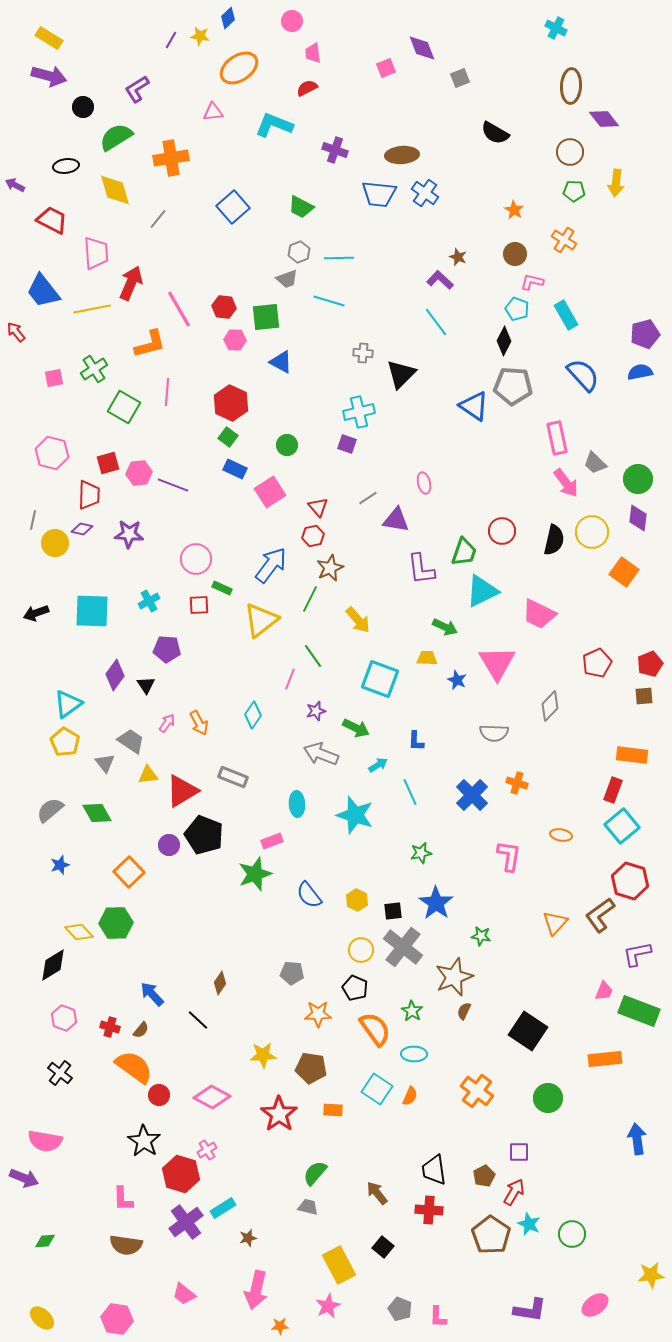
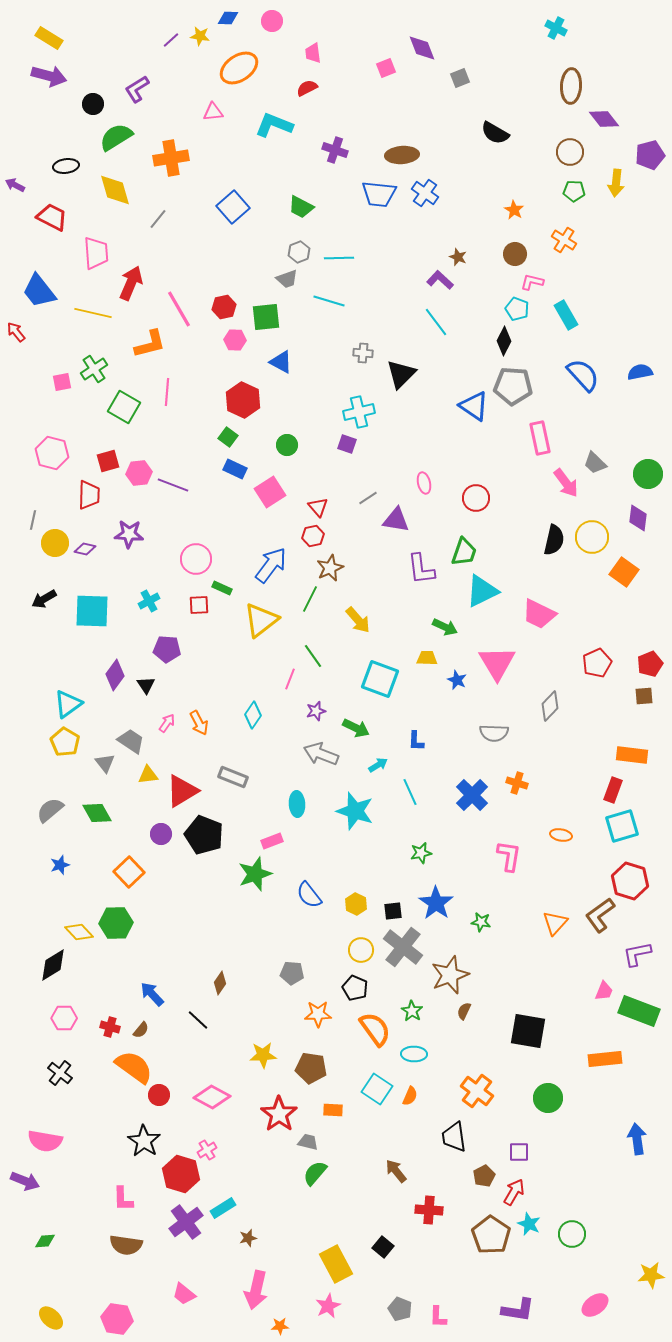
blue diamond at (228, 18): rotated 45 degrees clockwise
pink circle at (292, 21): moved 20 px left
purple line at (171, 40): rotated 18 degrees clockwise
black circle at (83, 107): moved 10 px right, 3 px up
red trapezoid at (52, 220): moved 3 px up
blue trapezoid at (43, 291): moved 4 px left
red hexagon at (224, 307): rotated 20 degrees counterclockwise
yellow line at (92, 309): moved 1 px right, 4 px down; rotated 24 degrees clockwise
purple pentagon at (645, 334): moved 5 px right, 179 px up
pink square at (54, 378): moved 8 px right, 4 px down
red hexagon at (231, 403): moved 12 px right, 3 px up
pink rectangle at (557, 438): moved 17 px left
red square at (108, 463): moved 2 px up
green circle at (638, 479): moved 10 px right, 5 px up
purple diamond at (82, 529): moved 3 px right, 20 px down
red circle at (502, 531): moved 26 px left, 33 px up
yellow circle at (592, 532): moved 5 px down
black arrow at (36, 613): moved 8 px right, 14 px up; rotated 10 degrees counterclockwise
cyan star at (355, 815): moved 4 px up
cyan square at (622, 826): rotated 24 degrees clockwise
purple circle at (169, 845): moved 8 px left, 11 px up
yellow hexagon at (357, 900): moved 1 px left, 4 px down
green star at (481, 936): moved 14 px up
brown star at (454, 977): moved 4 px left, 2 px up
pink hexagon at (64, 1018): rotated 20 degrees counterclockwise
black square at (528, 1031): rotated 24 degrees counterclockwise
black trapezoid at (434, 1170): moved 20 px right, 33 px up
purple arrow at (24, 1178): moved 1 px right, 3 px down
brown arrow at (377, 1193): moved 19 px right, 22 px up
gray trapezoid at (308, 1207): moved 65 px up
yellow rectangle at (339, 1265): moved 3 px left, 1 px up
purple L-shape at (530, 1310): moved 12 px left
yellow ellipse at (42, 1318): moved 9 px right
